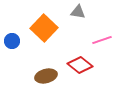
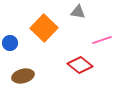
blue circle: moved 2 px left, 2 px down
brown ellipse: moved 23 px left
